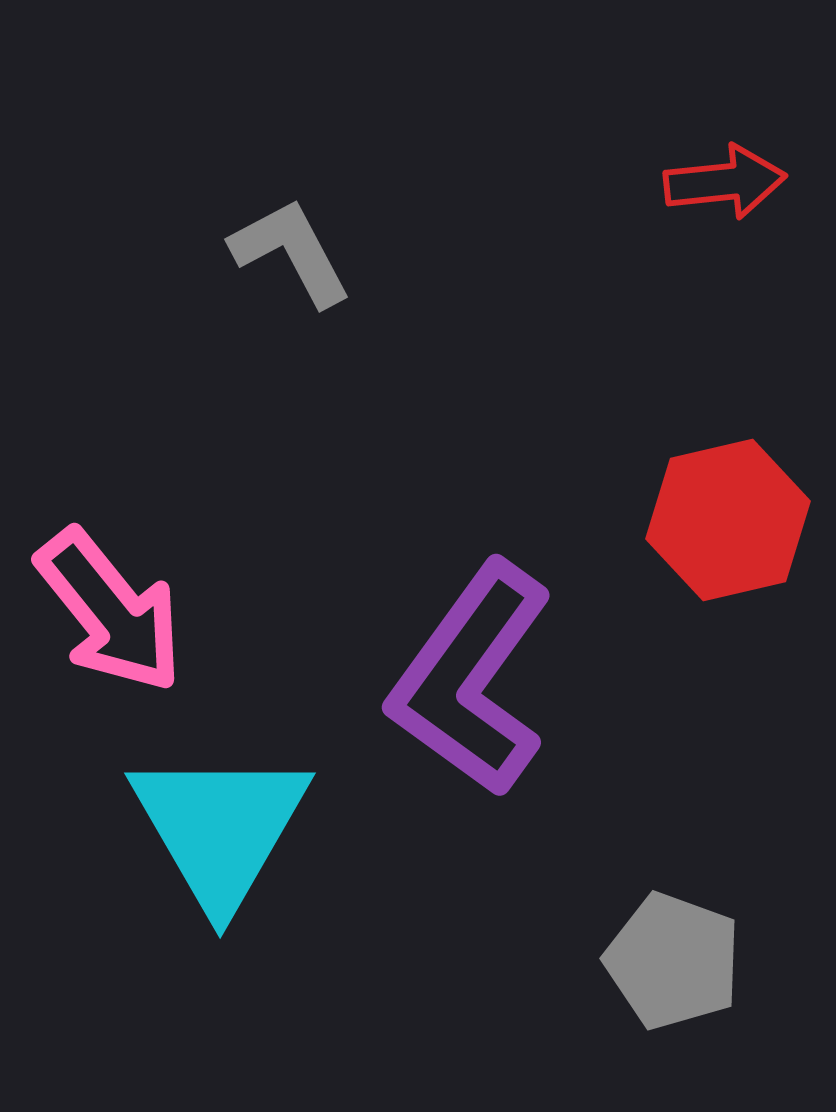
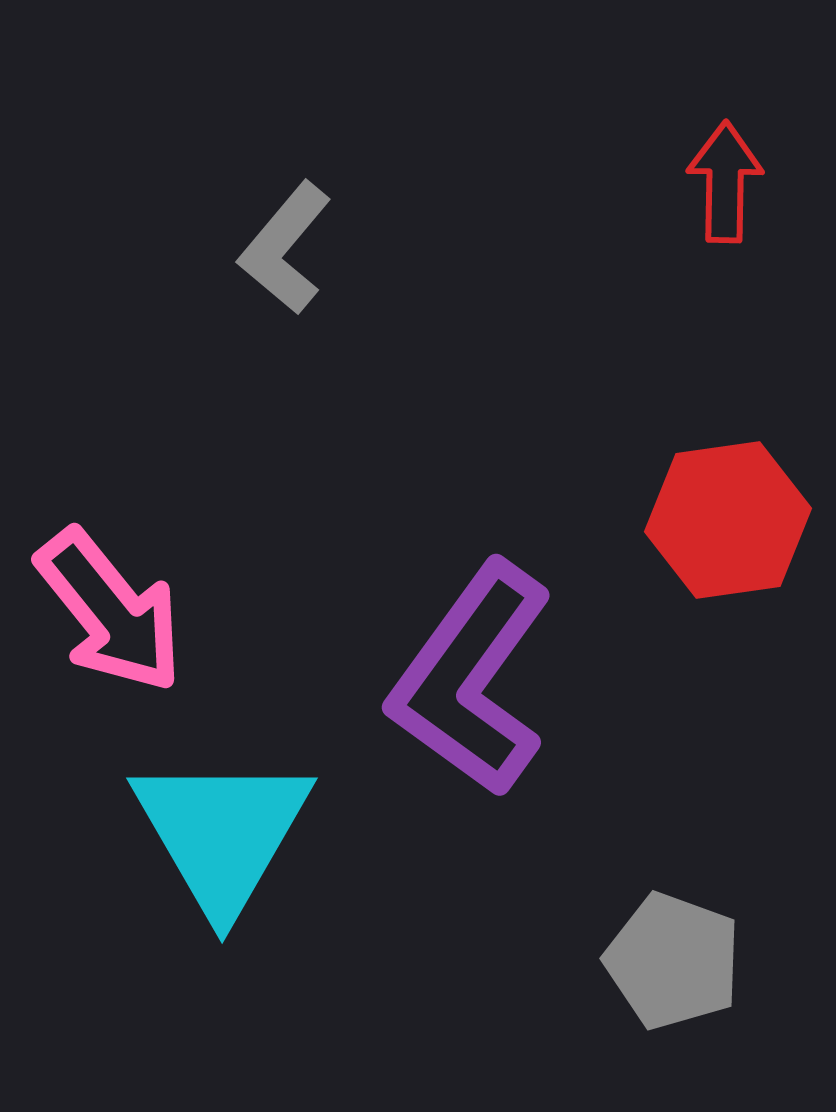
red arrow: rotated 83 degrees counterclockwise
gray L-shape: moved 6 px left, 4 px up; rotated 112 degrees counterclockwise
red hexagon: rotated 5 degrees clockwise
cyan triangle: moved 2 px right, 5 px down
